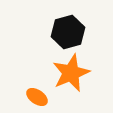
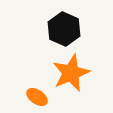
black hexagon: moved 4 px left, 3 px up; rotated 20 degrees counterclockwise
